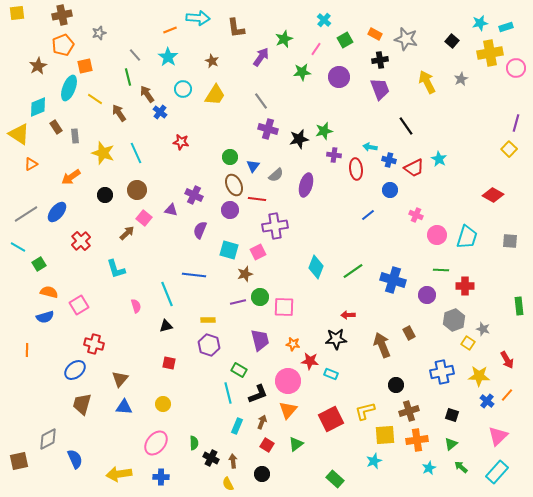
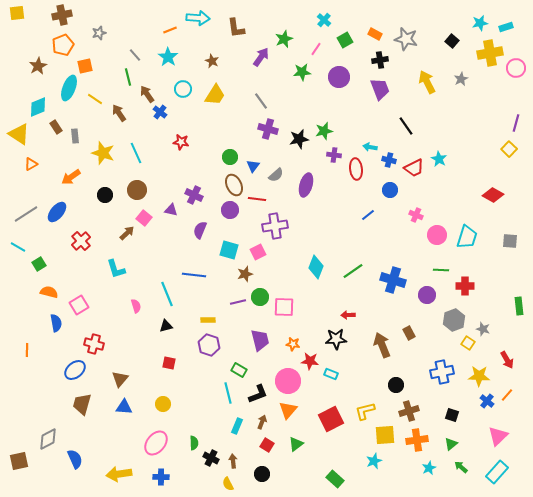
blue semicircle at (45, 317): moved 11 px right, 6 px down; rotated 84 degrees counterclockwise
